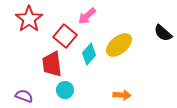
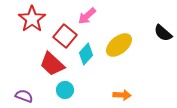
red star: moved 3 px right
cyan diamond: moved 3 px left
red trapezoid: rotated 40 degrees counterclockwise
